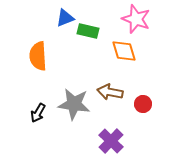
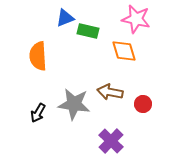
pink star: rotated 8 degrees counterclockwise
